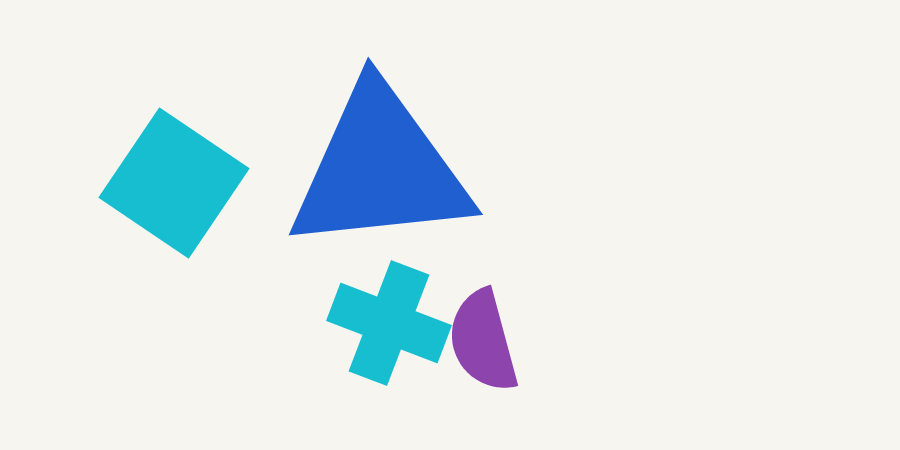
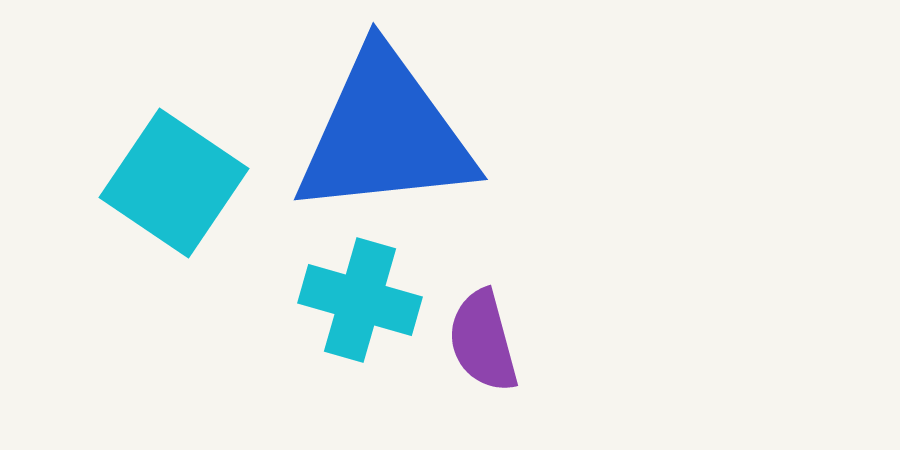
blue triangle: moved 5 px right, 35 px up
cyan cross: moved 29 px left, 23 px up; rotated 5 degrees counterclockwise
